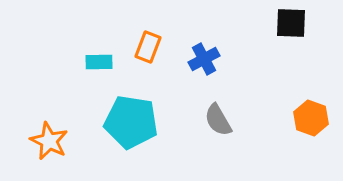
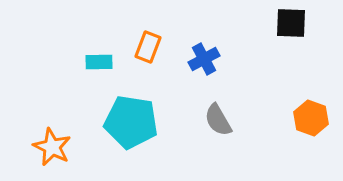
orange star: moved 3 px right, 6 px down
